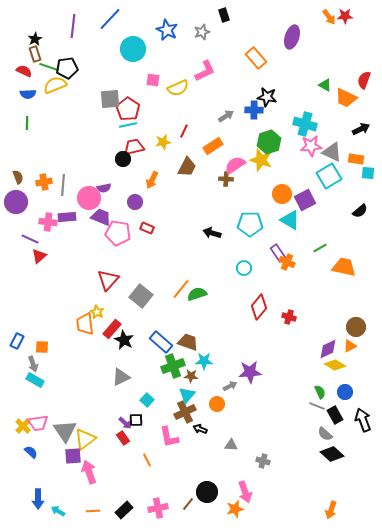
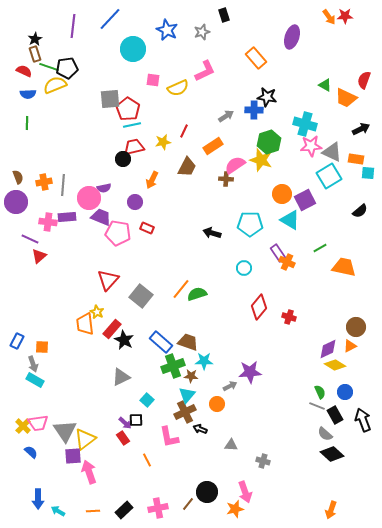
cyan line at (128, 125): moved 4 px right
